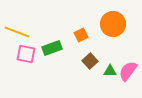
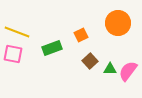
orange circle: moved 5 px right, 1 px up
pink square: moved 13 px left
green triangle: moved 2 px up
